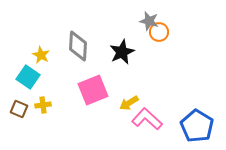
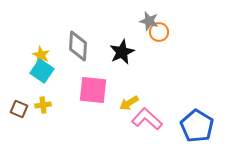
cyan square: moved 14 px right, 6 px up
pink square: rotated 28 degrees clockwise
